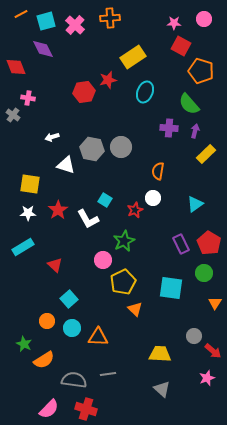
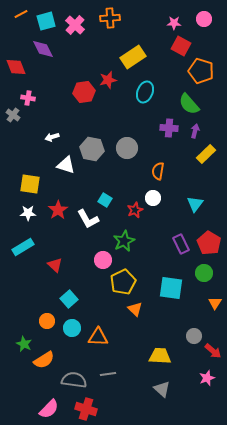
gray circle at (121, 147): moved 6 px right, 1 px down
cyan triangle at (195, 204): rotated 18 degrees counterclockwise
yellow trapezoid at (160, 354): moved 2 px down
